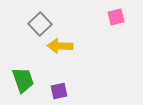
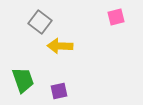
gray square: moved 2 px up; rotated 10 degrees counterclockwise
